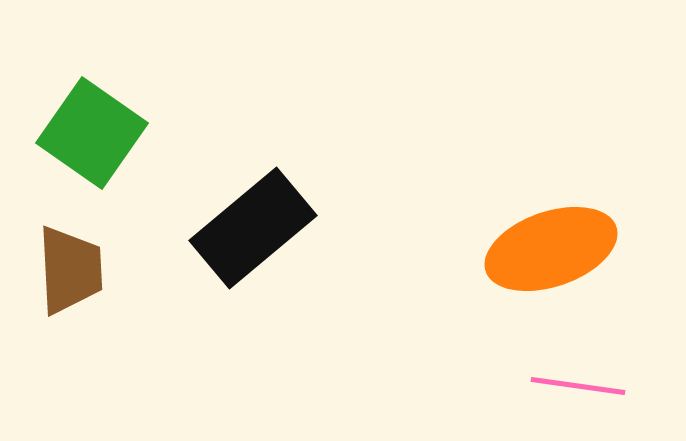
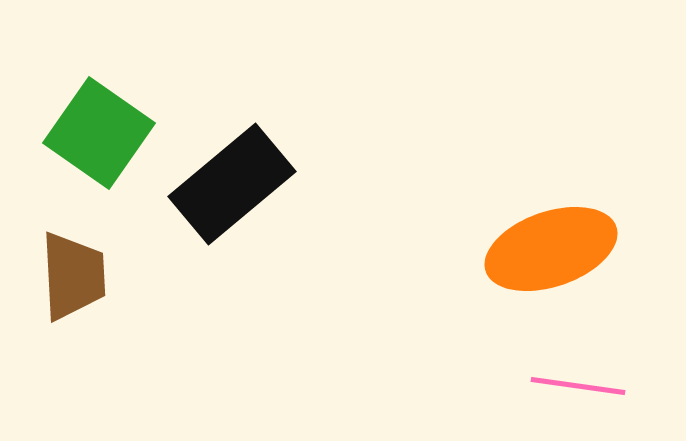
green square: moved 7 px right
black rectangle: moved 21 px left, 44 px up
brown trapezoid: moved 3 px right, 6 px down
